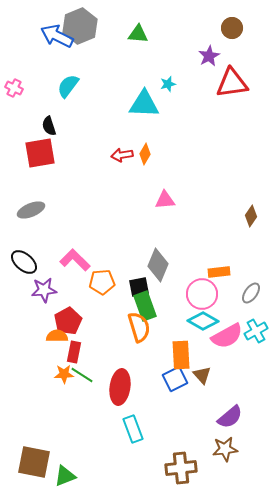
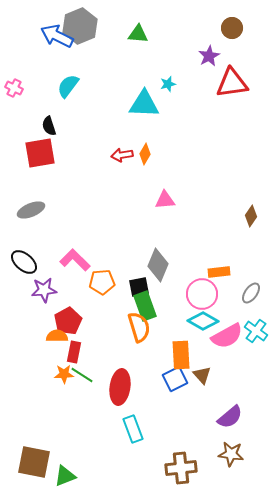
cyan cross at (256, 331): rotated 25 degrees counterclockwise
brown star at (225, 449): moved 6 px right, 5 px down; rotated 15 degrees clockwise
